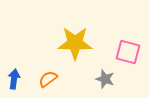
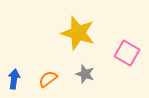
yellow star: moved 3 px right, 10 px up; rotated 16 degrees clockwise
pink square: moved 1 px left, 1 px down; rotated 15 degrees clockwise
gray star: moved 20 px left, 5 px up
